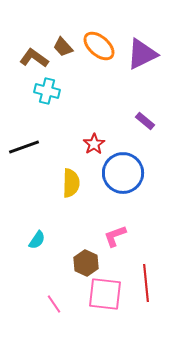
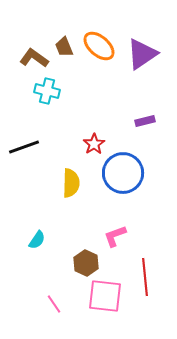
brown trapezoid: moved 1 px right; rotated 20 degrees clockwise
purple triangle: rotated 8 degrees counterclockwise
purple rectangle: rotated 54 degrees counterclockwise
red line: moved 1 px left, 6 px up
pink square: moved 2 px down
